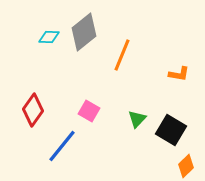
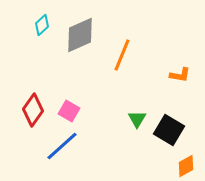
gray diamond: moved 4 px left, 3 px down; rotated 15 degrees clockwise
cyan diamond: moved 7 px left, 12 px up; rotated 45 degrees counterclockwise
orange L-shape: moved 1 px right, 1 px down
pink square: moved 20 px left
green triangle: rotated 12 degrees counterclockwise
black square: moved 2 px left
blue line: rotated 9 degrees clockwise
orange diamond: rotated 15 degrees clockwise
